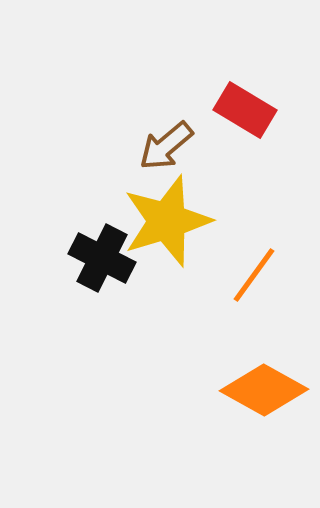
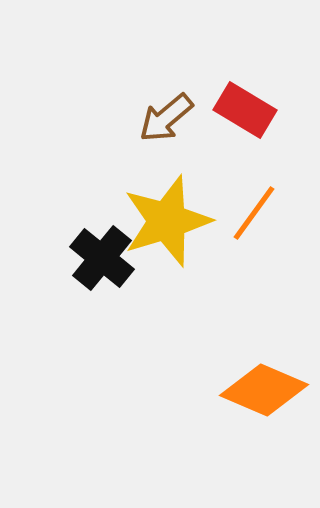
brown arrow: moved 28 px up
black cross: rotated 12 degrees clockwise
orange line: moved 62 px up
orange diamond: rotated 6 degrees counterclockwise
